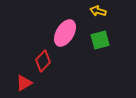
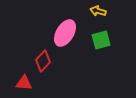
green square: moved 1 px right
red triangle: rotated 36 degrees clockwise
